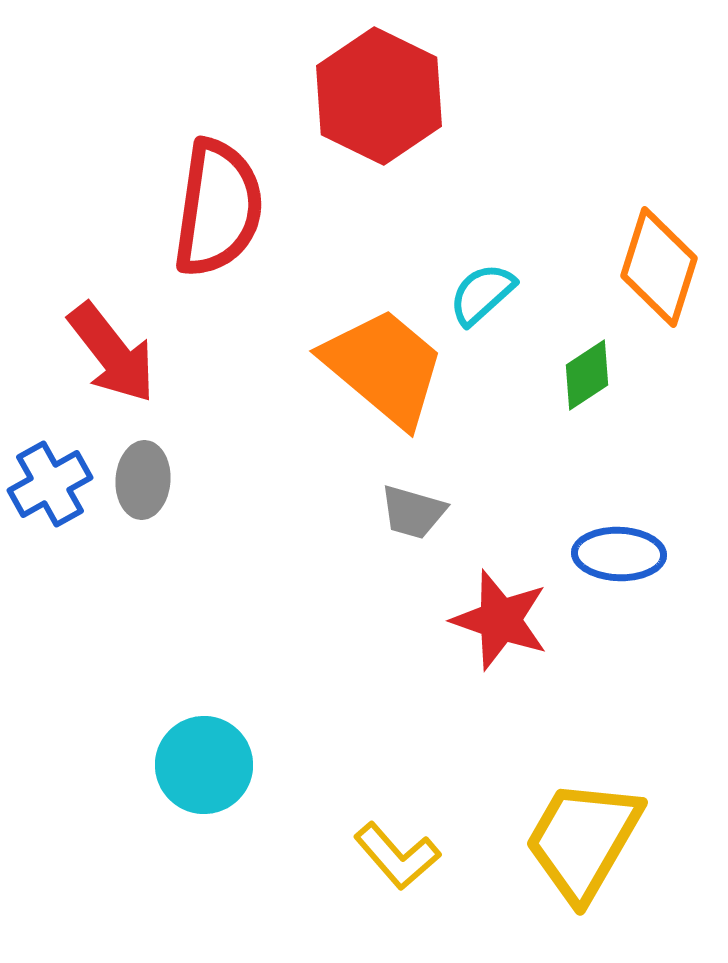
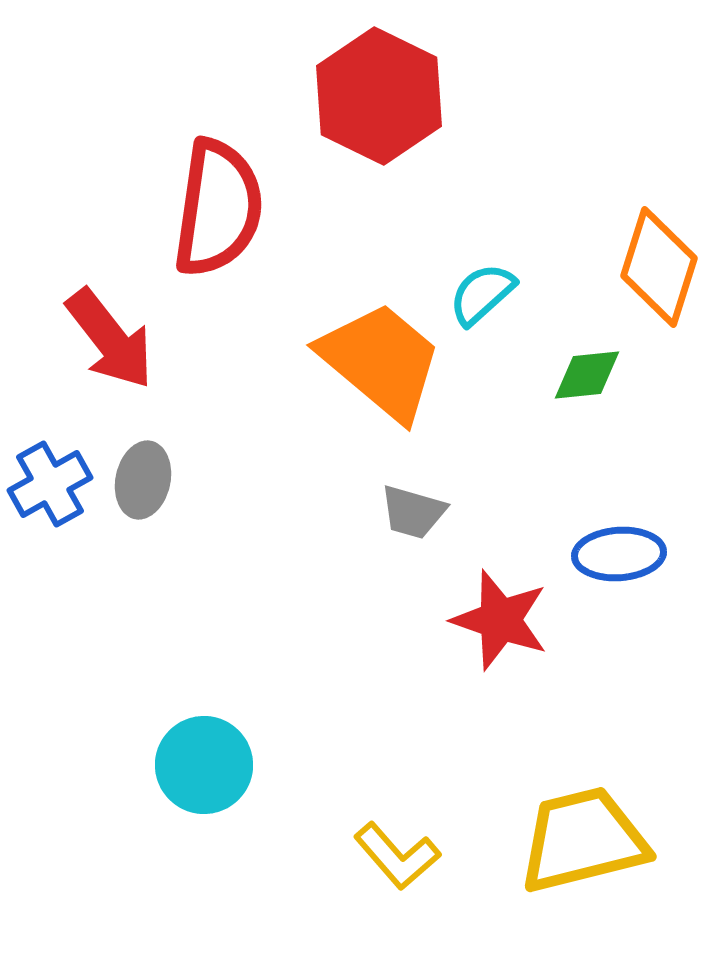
red arrow: moved 2 px left, 14 px up
orange trapezoid: moved 3 px left, 6 px up
green diamond: rotated 28 degrees clockwise
gray ellipse: rotated 8 degrees clockwise
blue ellipse: rotated 6 degrees counterclockwise
yellow trapezoid: rotated 46 degrees clockwise
